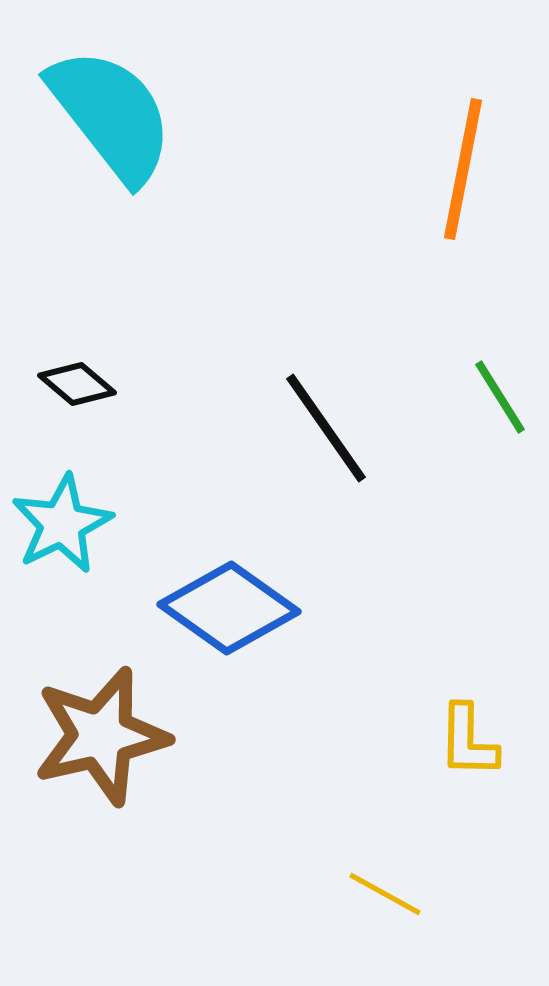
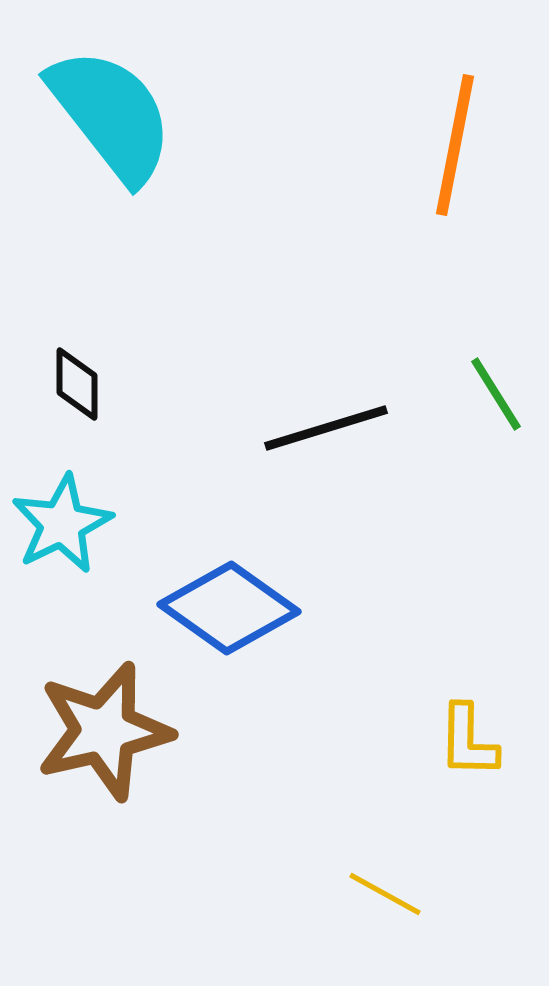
orange line: moved 8 px left, 24 px up
black diamond: rotated 50 degrees clockwise
green line: moved 4 px left, 3 px up
black line: rotated 72 degrees counterclockwise
brown star: moved 3 px right, 5 px up
